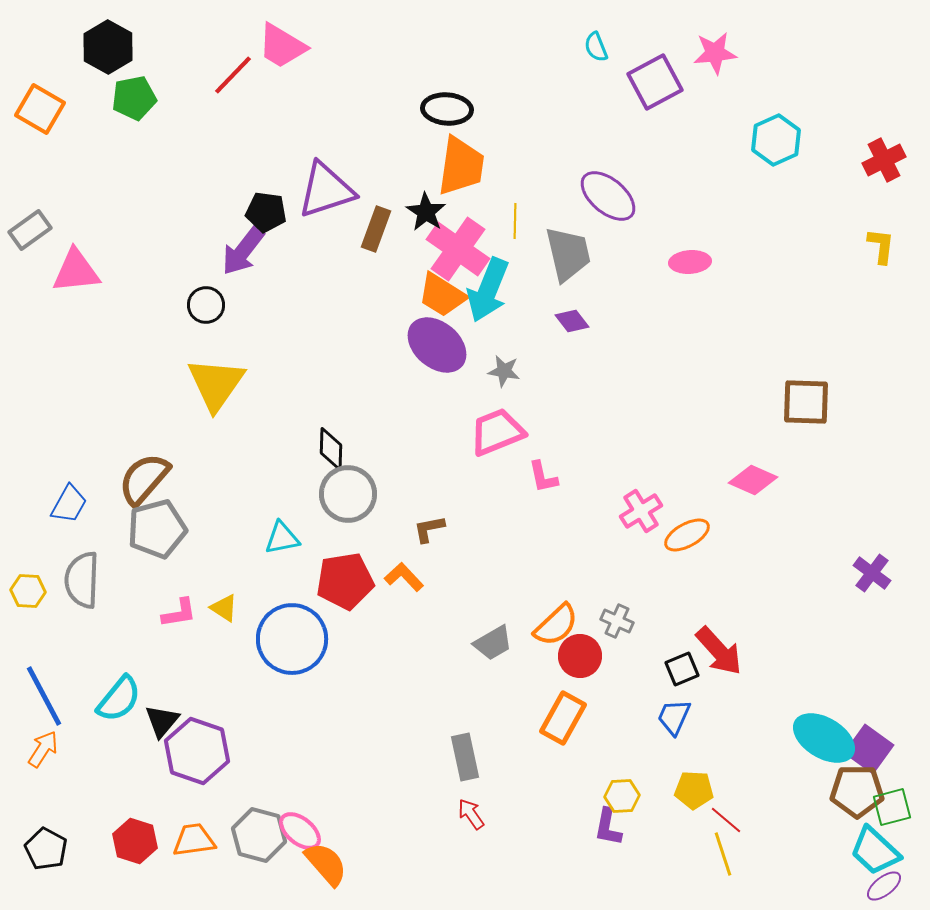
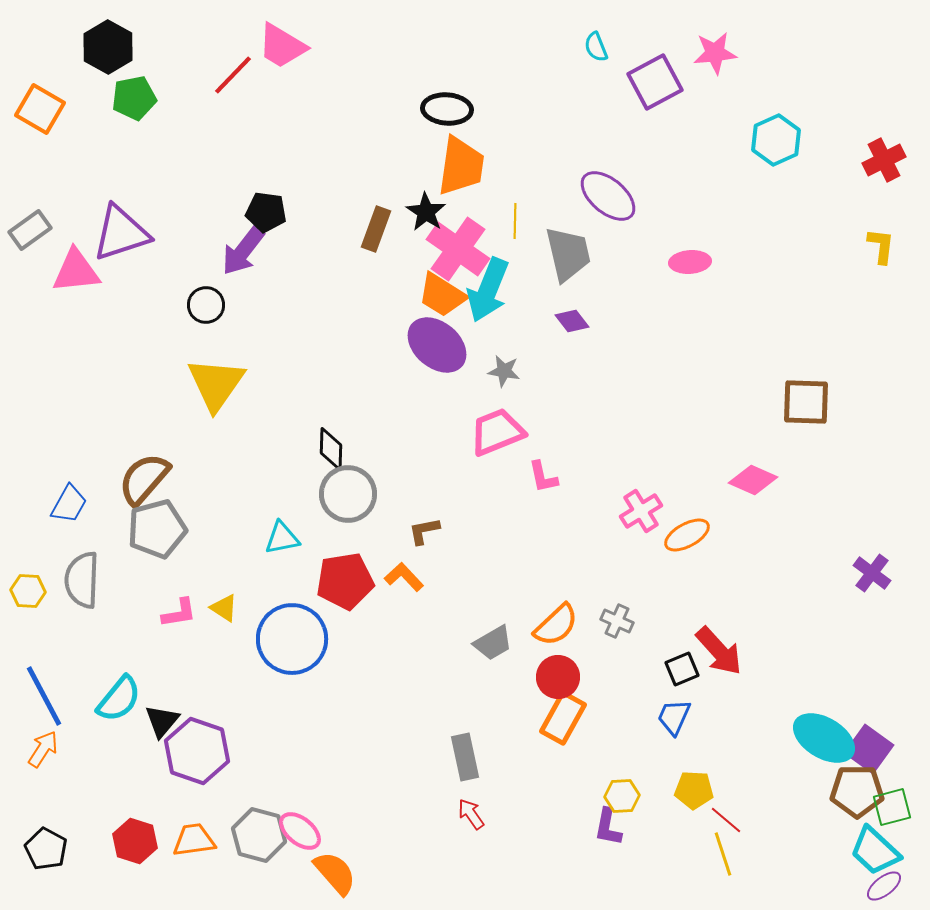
purple triangle at (326, 190): moved 205 px left, 43 px down
brown L-shape at (429, 529): moved 5 px left, 2 px down
red circle at (580, 656): moved 22 px left, 21 px down
orange semicircle at (326, 864): moved 9 px right, 9 px down
